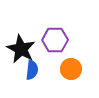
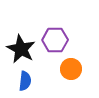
blue semicircle: moved 7 px left, 11 px down
